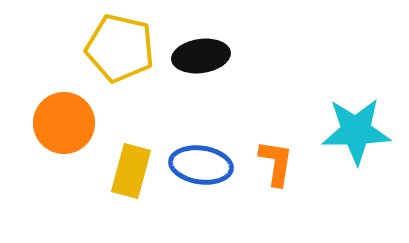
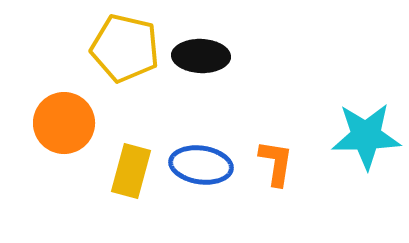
yellow pentagon: moved 5 px right
black ellipse: rotated 10 degrees clockwise
cyan star: moved 10 px right, 5 px down
